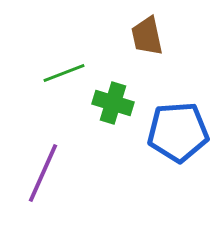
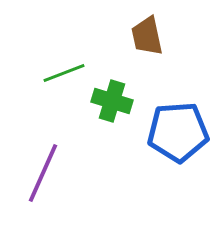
green cross: moved 1 px left, 2 px up
